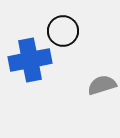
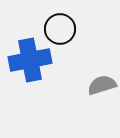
black circle: moved 3 px left, 2 px up
